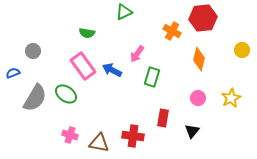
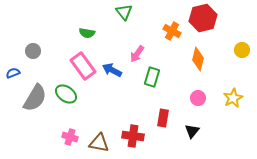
green triangle: rotated 42 degrees counterclockwise
red hexagon: rotated 8 degrees counterclockwise
orange diamond: moved 1 px left
yellow star: moved 2 px right
pink cross: moved 2 px down
